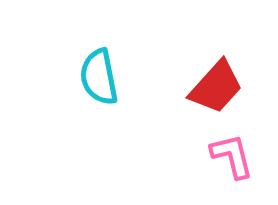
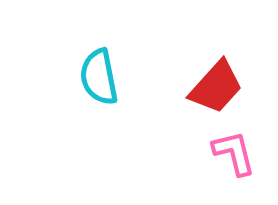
pink L-shape: moved 2 px right, 3 px up
